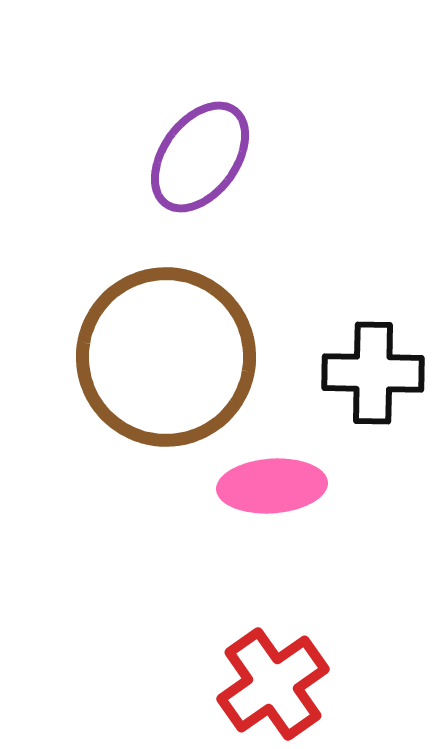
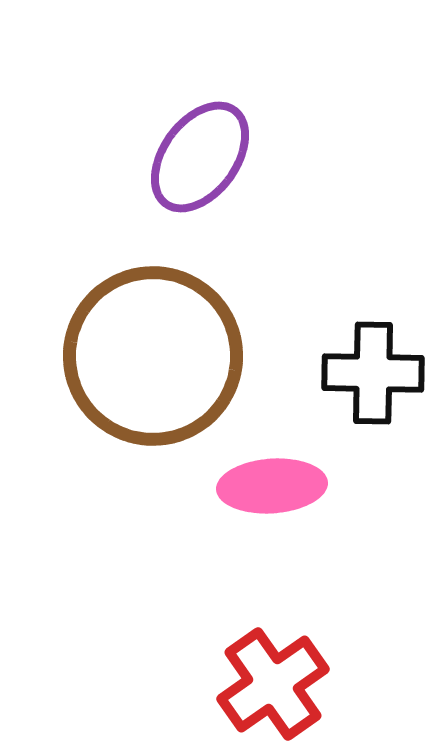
brown circle: moved 13 px left, 1 px up
